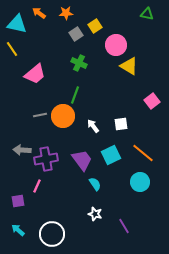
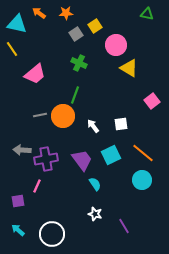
yellow triangle: moved 2 px down
cyan circle: moved 2 px right, 2 px up
